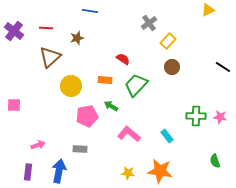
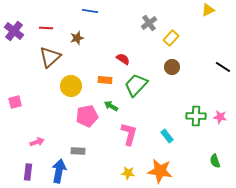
yellow rectangle: moved 3 px right, 3 px up
pink square: moved 1 px right, 3 px up; rotated 16 degrees counterclockwise
pink L-shape: rotated 65 degrees clockwise
pink arrow: moved 1 px left, 3 px up
gray rectangle: moved 2 px left, 2 px down
